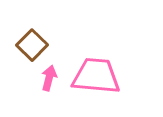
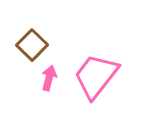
pink trapezoid: rotated 57 degrees counterclockwise
